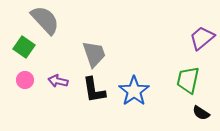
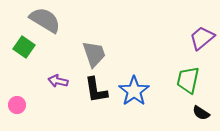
gray semicircle: rotated 16 degrees counterclockwise
pink circle: moved 8 px left, 25 px down
black L-shape: moved 2 px right
